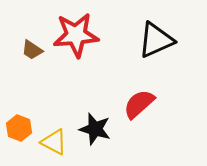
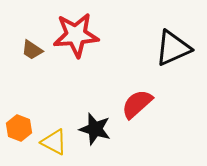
black triangle: moved 17 px right, 8 px down
red semicircle: moved 2 px left
